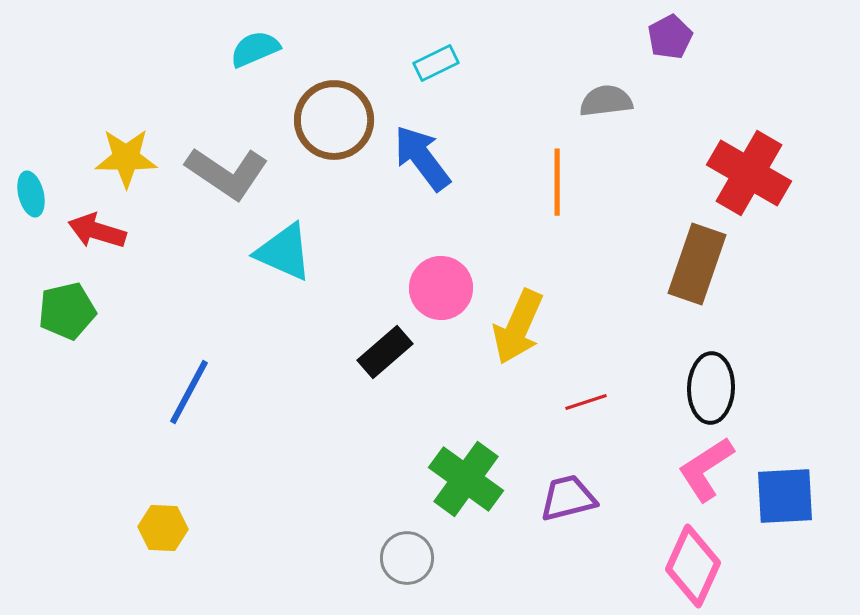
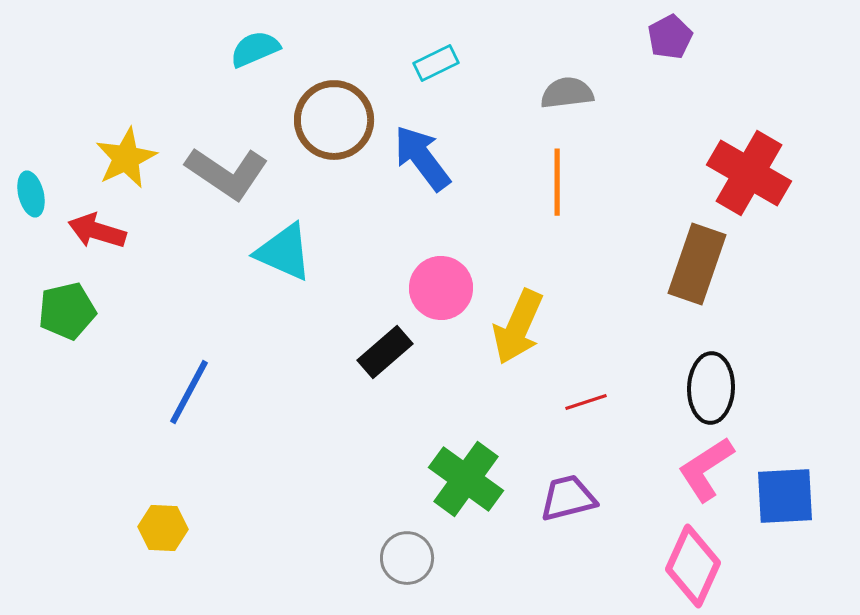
gray semicircle: moved 39 px left, 8 px up
yellow star: rotated 26 degrees counterclockwise
